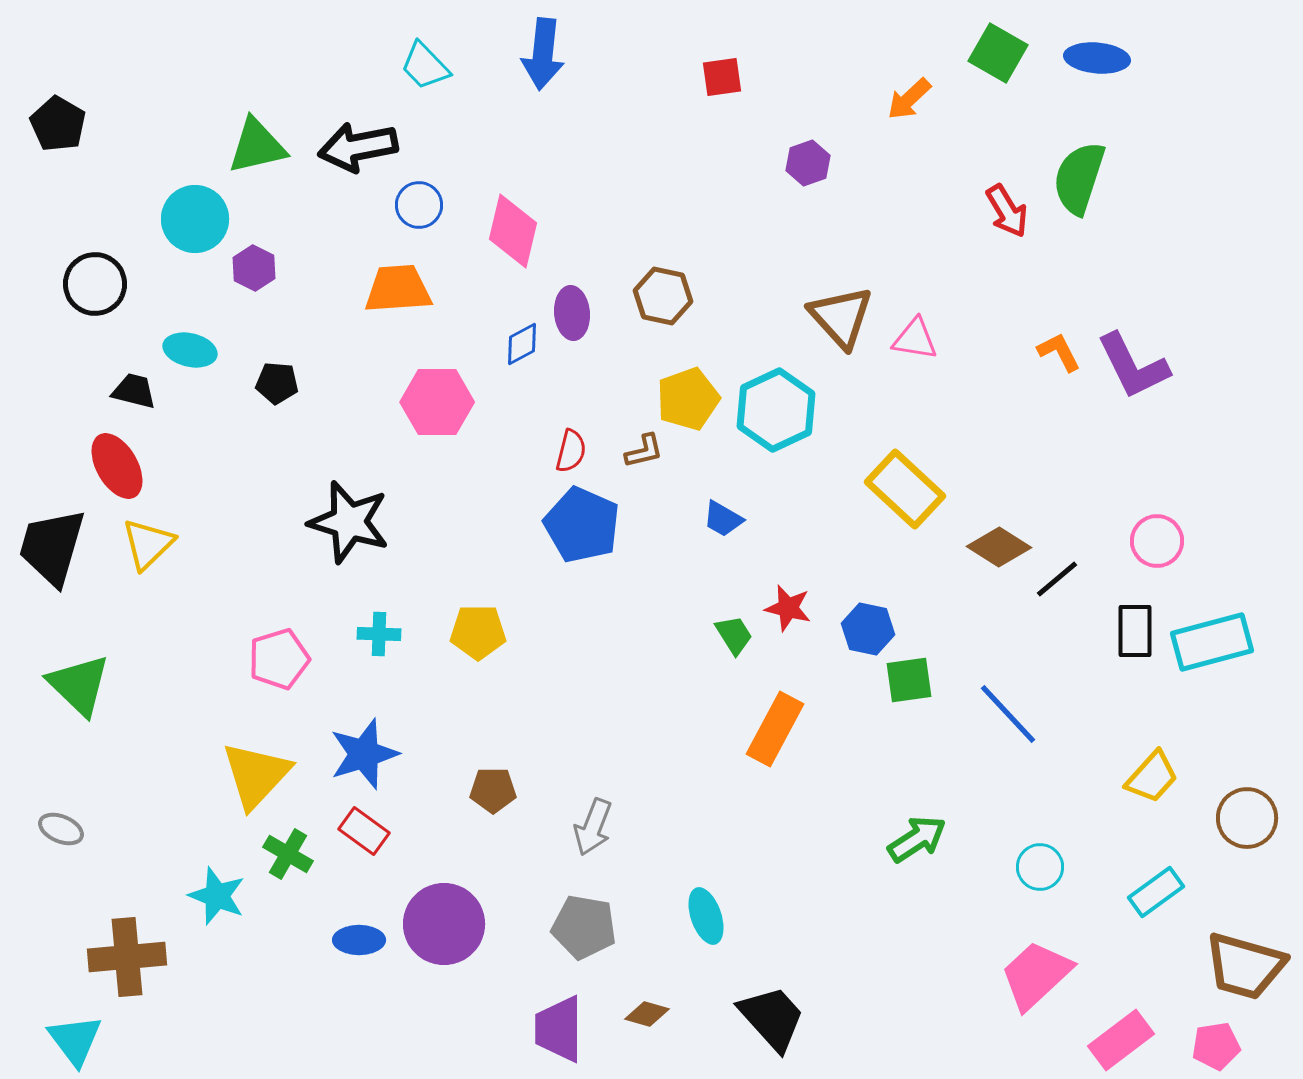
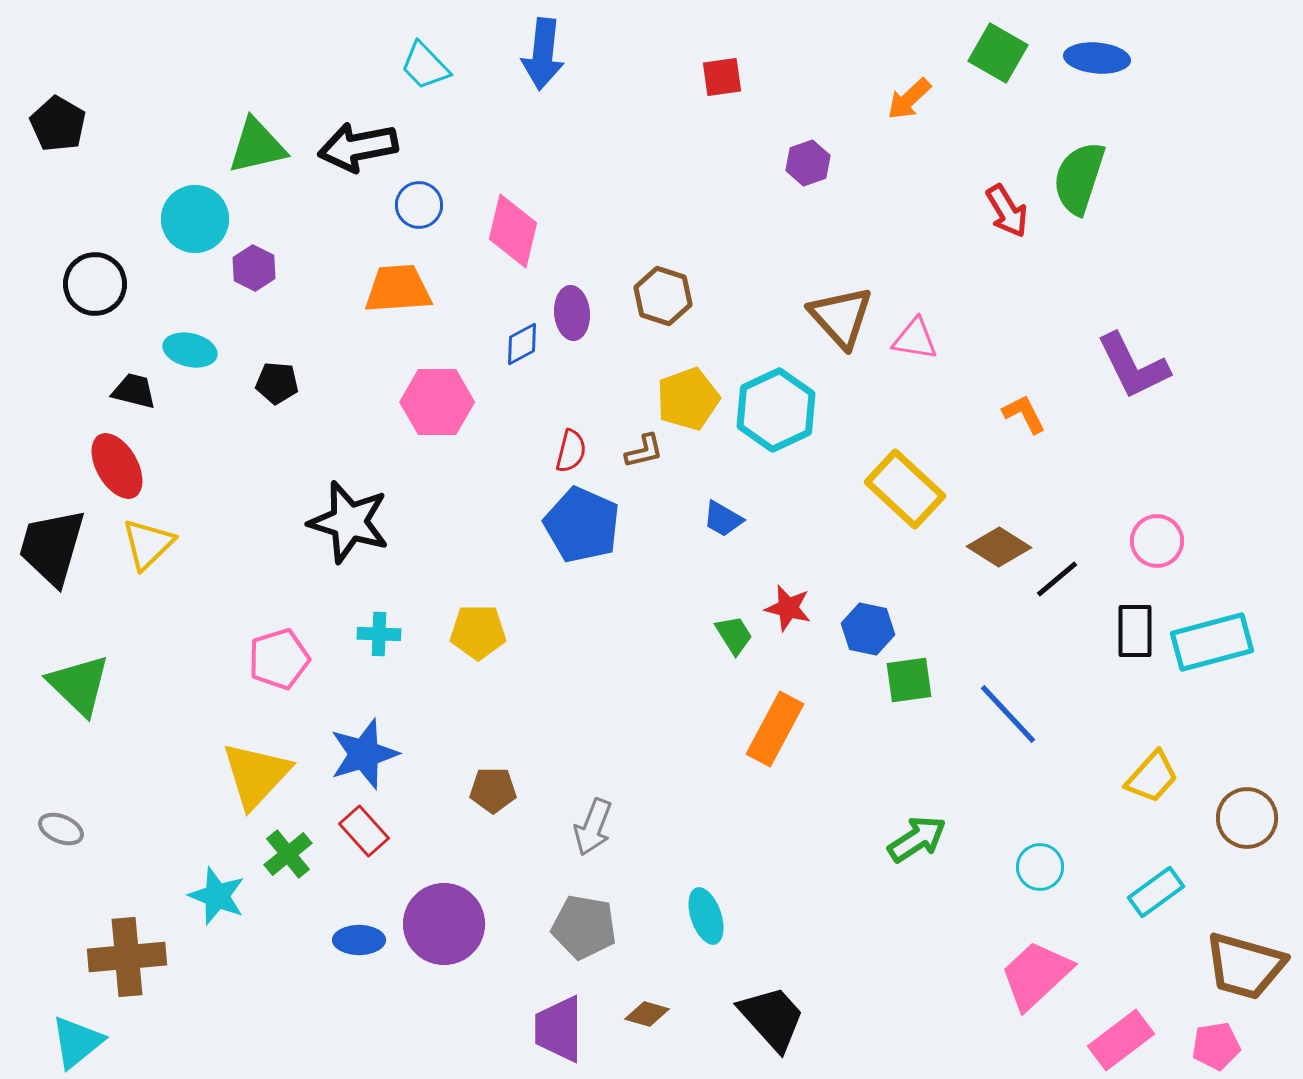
brown hexagon at (663, 296): rotated 6 degrees clockwise
orange L-shape at (1059, 352): moved 35 px left, 62 px down
red rectangle at (364, 831): rotated 12 degrees clockwise
green cross at (288, 854): rotated 21 degrees clockwise
cyan triangle at (75, 1040): moved 2 px right, 2 px down; rotated 28 degrees clockwise
